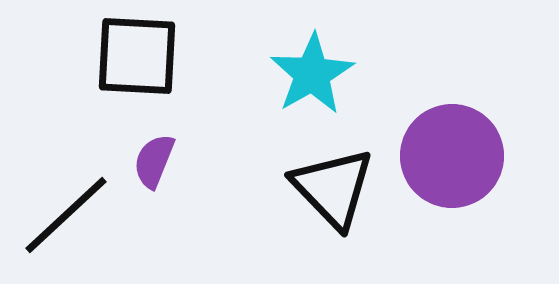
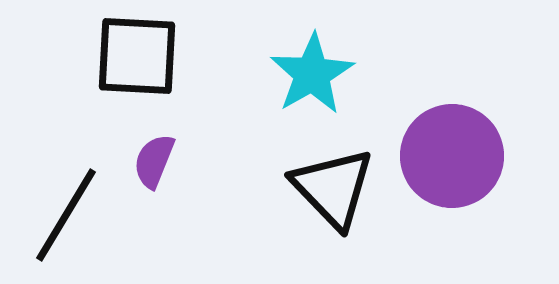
black line: rotated 16 degrees counterclockwise
